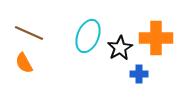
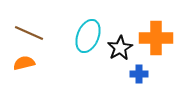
orange semicircle: rotated 105 degrees clockwise
